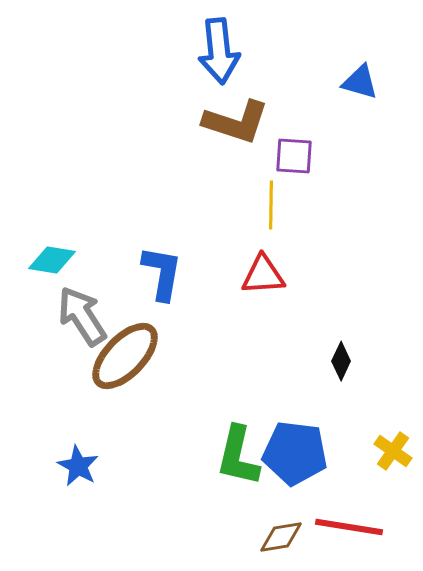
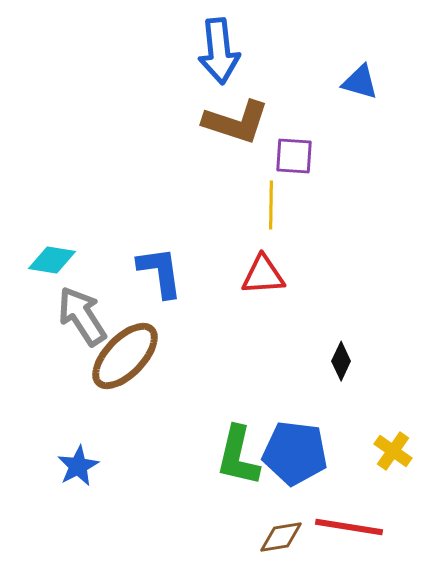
blue L-shape: moved 2 px left, 1 px up; rotated 18 degrees counterclockwise
blue star: rotated 15 degrees clockwise
